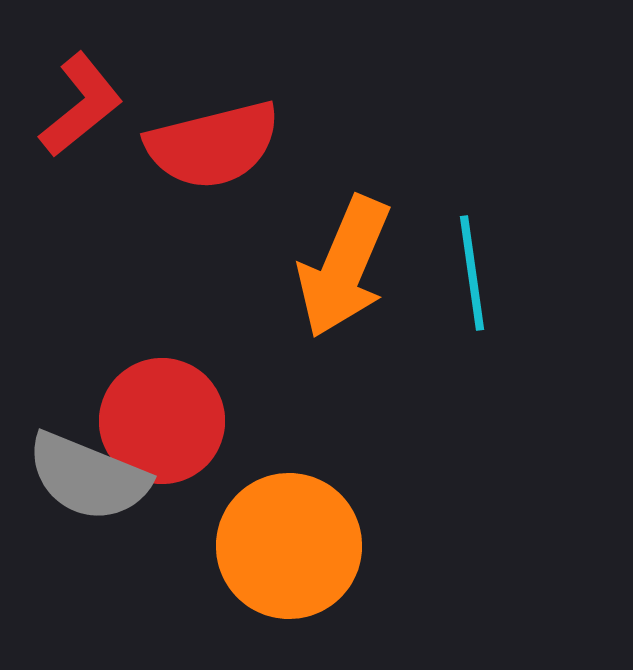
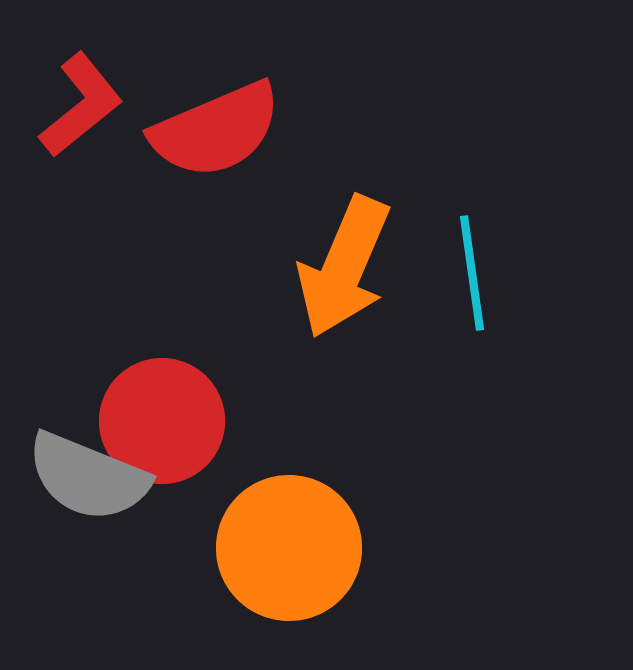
red semicircle: moved 3 px right, 15 px up; rotated 9 degrees counterclockwise
orange circle: moved 2 px down
